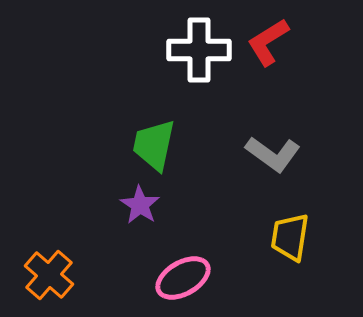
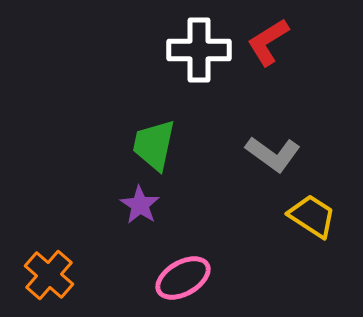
yellow trapezoid: moved 22 px right, 21 px up; rotated 114 degrees clockwise
